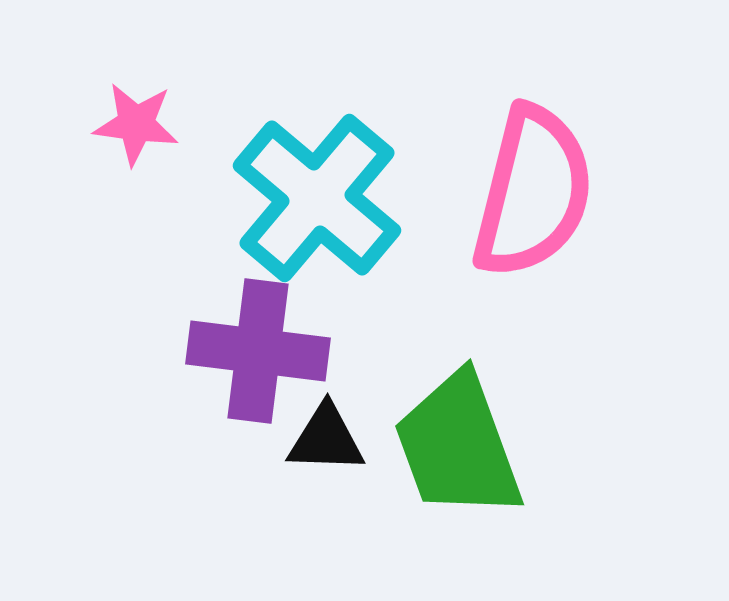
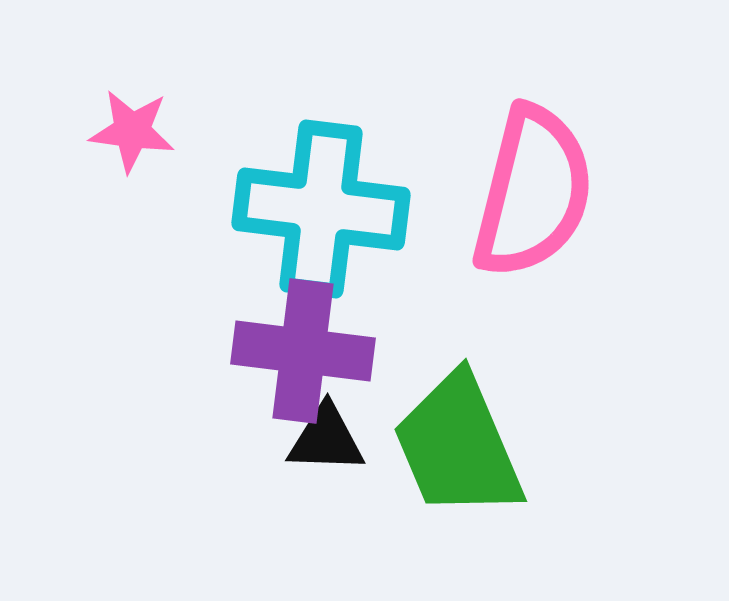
pink star: moved 4 px left, 7 px down
cyan cross: moved 4 px right, 11 px down; rotated 33 degrees counterclockwise
purple cross: moved 45 px right
green trapezoid: rotated 3 degrees counterclockwise
